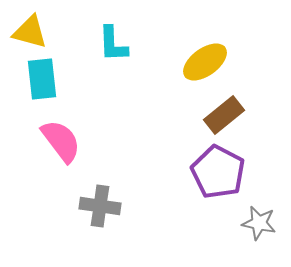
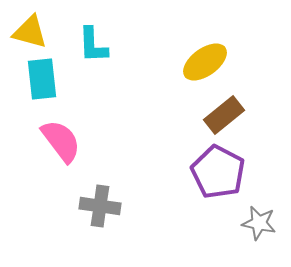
cyan L-shape: moved 20 px left, 1 px down
